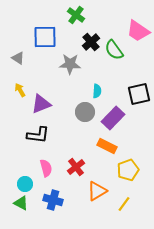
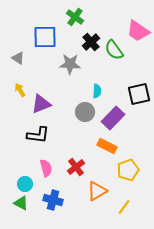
green cross: moved 1 px left, 2 px down
yellow line: moved 3 px down
